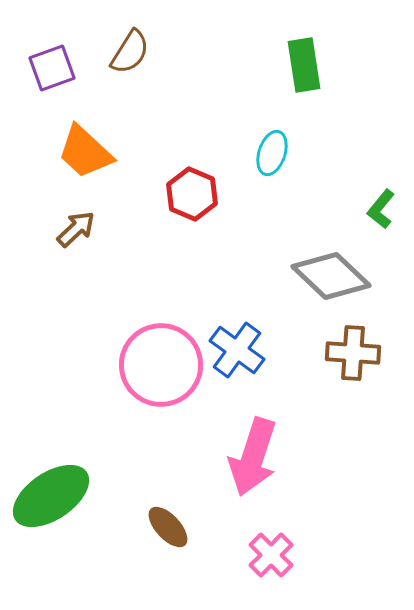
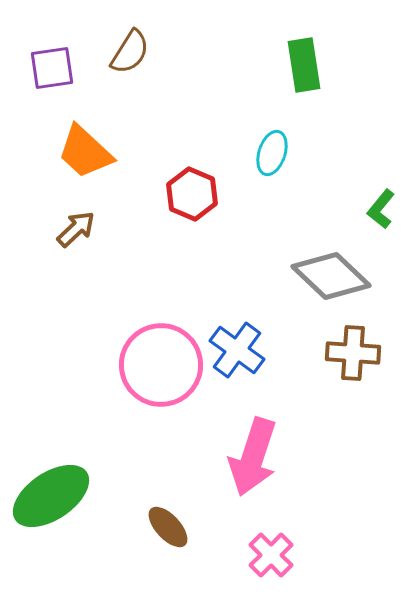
purple square: rotated 12 degrees clockwise
